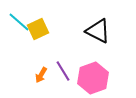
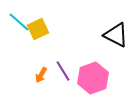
black triangle: moved 18 px right, 4 px down
